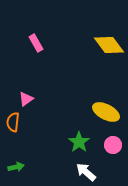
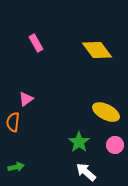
yellow diamond: moved 12 px left, 5 px down
pink circle: moved 2 px right
